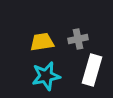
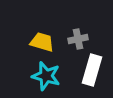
yellow trapezoid: rotated 25 degrees clockwise
cyan star: rotated 28 degrees clockwise
